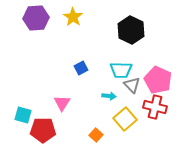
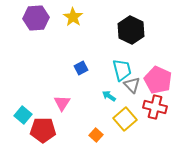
cyan trapezoid: moved 1 px right; rotated 105 degrees counterclockwise
cyan arrow: rotated 152 degrees counterclockwise
cyan square: rotated 24 degrees clockwise
